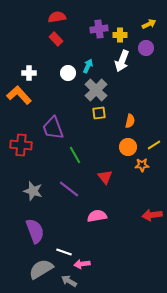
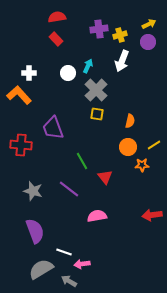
yellow cross: rotated 16 degrees counterclockwise
purple circle: moved 2 px right, 6 px up
yellow square: moved 2 px left, 1 px down; rotated 16 degrees clockwise
green line: moved 7 px right, 6 px down
